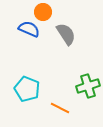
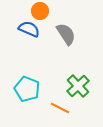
orange circle: moved 3 px left, 1 px up
green cross: moved 10 px left; rotated 25 degrees counterclockwise
